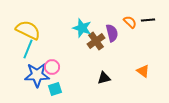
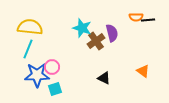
orange semicircle: moved 6 px right, 5 px up; rotated 136 degrees clockwise
yellow semicircle: moved 2 px right, 3 px up; rotated 20 degrees counterclockwise
black triangle: rotated 40 degrees clockwise
